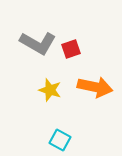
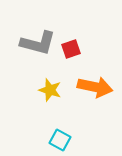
gray L-shape: rotated 15 degrees counterclockwise
